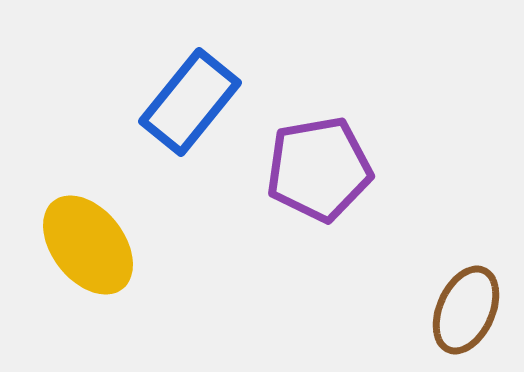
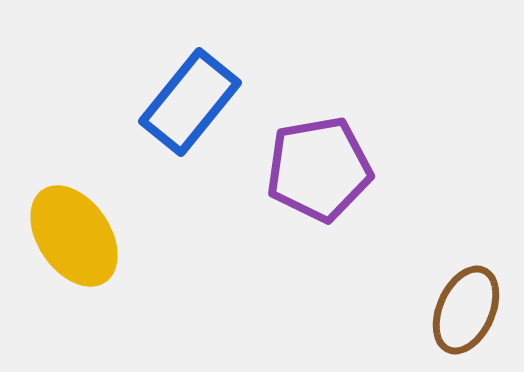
yellow ellipse: moved 14 px left, 9 px up; rotated 4 degrees clockwise
